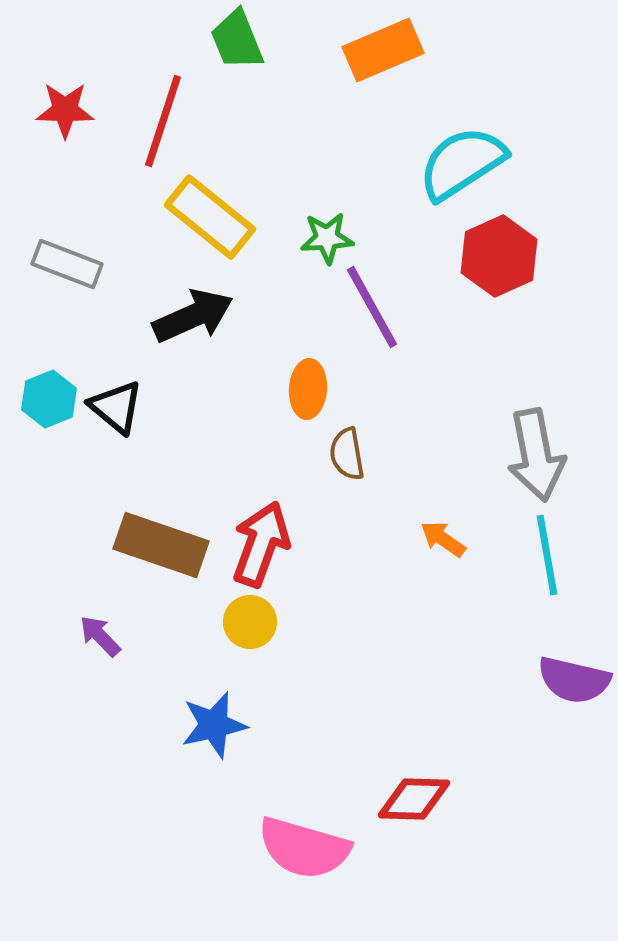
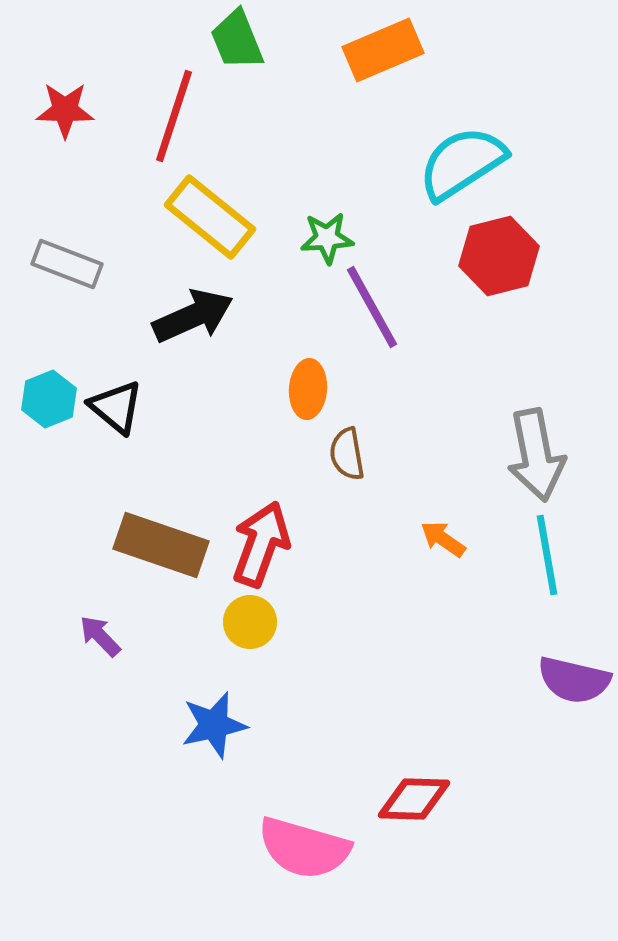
red line: moved 11 px right, 5 px up
red hexagon: rotated 10 degrees clockwise
